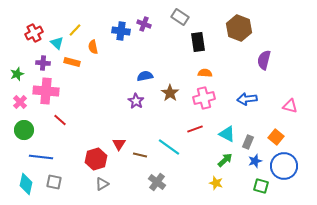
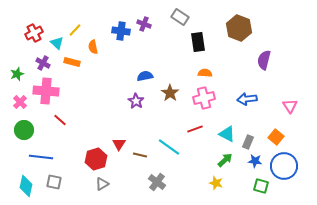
purple cross at (43, 63): rotated 24 degrees clockwise
pink triangle at (290, 106): rotated 42 degrees clockwise
blue star at (255, 161): rotated 24 degrees clockwise
cyan diamond at (26, 184): moved 2 px down
